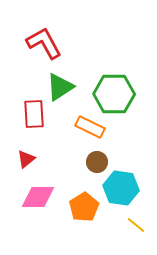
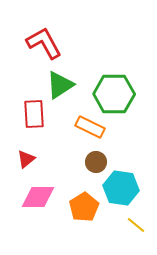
green triangle: moved 2 px up
brown circle: moved 1 px left
